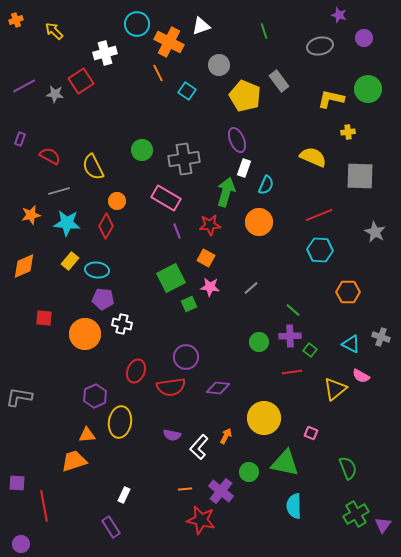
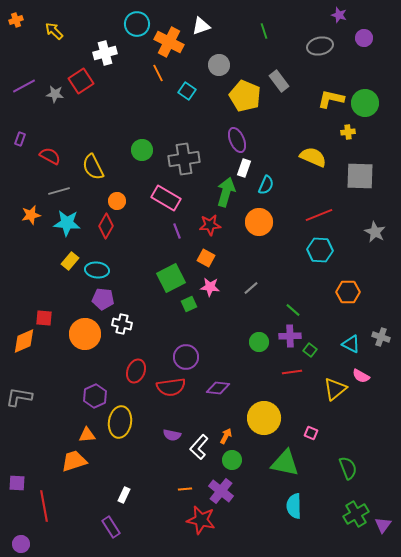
green circle at (368, 89): moved 3 px left, 14 px down
orange diamond at (24, 266): moved 75 px down
green circle at (249, 472): moved 17 px left, 12 px up
